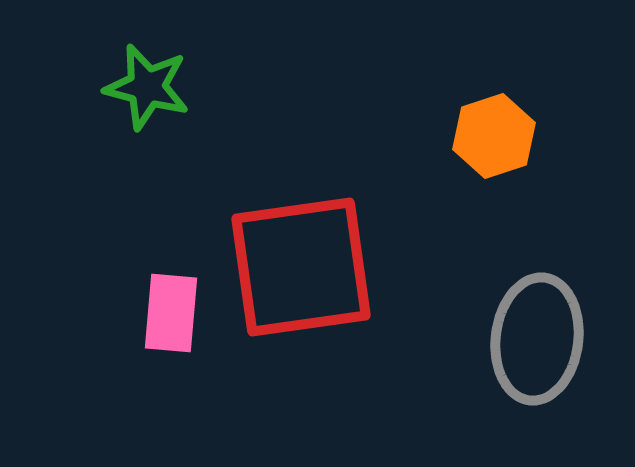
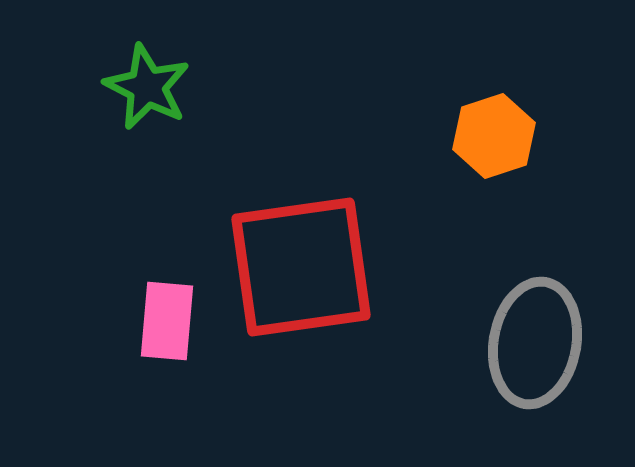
green star: rotated 12 degrees clockwise
pink rectangle: moved 4 px left, 8 px down
gray ellipse: moved 2 px left, 4 px down; rotated 3 degrees clockwise
